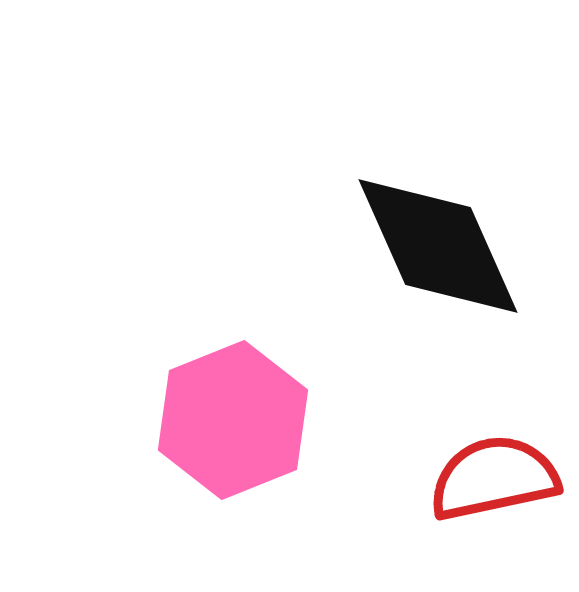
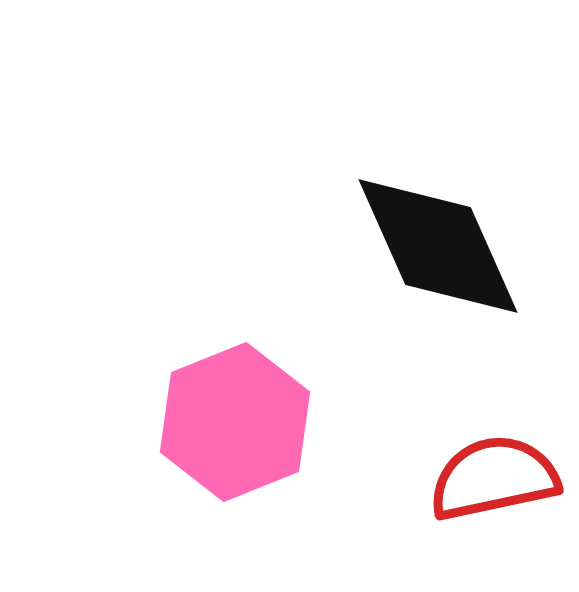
pink hexagon: moved 2 px right, 2 px down
